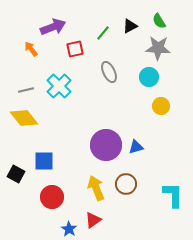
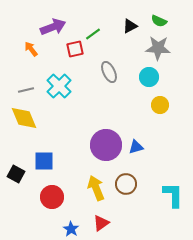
green semicircle: rotated 35 degrees counterclockwise
green line: moved 10 px left, 1 px down; rotated 14 degrees clockwise
yellow circle: moved 1 px left, 1 px up
yellow diamond: rotated 16 degrees clockwise
red triangle: moved 8 px right, 3 px down
blue star: moved 2 px right
